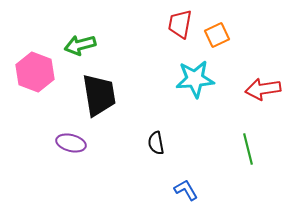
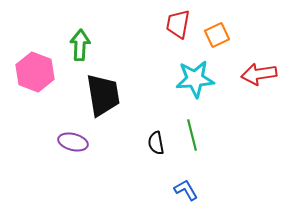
red trapezoid: moved 2 px left
green arrow: rotated 108 degrees clockwise
red arrow: moved 4 px left, 15 px up
black trapezoid: moved 4 px right
purple ellipse: moved 2 px right, 1 px up
green line: moved 56 px left, 14 px up
